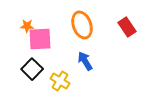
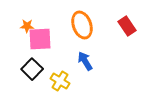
red rectangle: moved 1 px up
